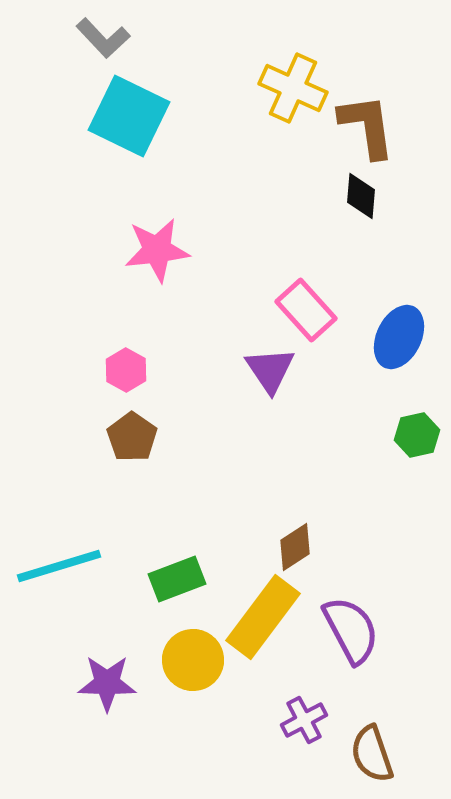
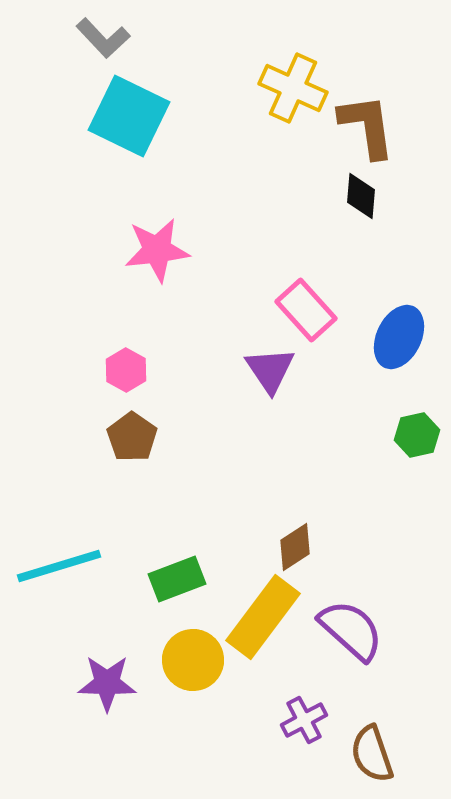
purple semicircle: rotated 20 degrees counterclockwise
